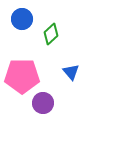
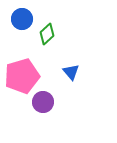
green diamond: moved 4 px left
pink pentagon: rotated 16 degrees counterclockwise
purple circle: moved 1 px up
